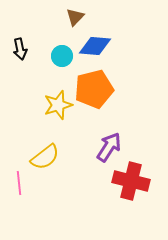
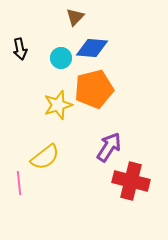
blue diamond: moved 3 px left, 2 px down
cyan circle: moved 1 px left, 2 px down
